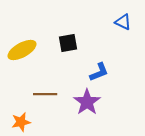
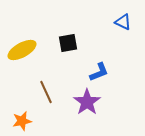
brown line: moved 1 px right, 2 px up; rotated 65 degrees clockwise
orange star: moved 1 px right, 1 px up
